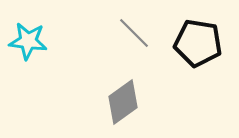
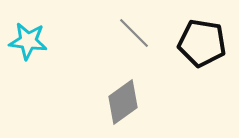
black pentagon: moved 4 px right
